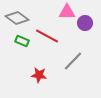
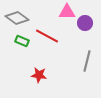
gray line: moved 14 px right; rotated 30 degrees counterclockwise
